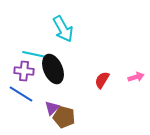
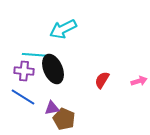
cyan arrow: rotated 92 degrees clockwise
cyan line: rotated 8 degrees counterclockwise
pink arrow: moved 3 px right, 4 px down
blue line: moved 2 px right, 3 px down
purple triangle: rotated 35 degrees clockwise
brown pentagon: moved 2 px down; rotated 10 degrees clockwise
